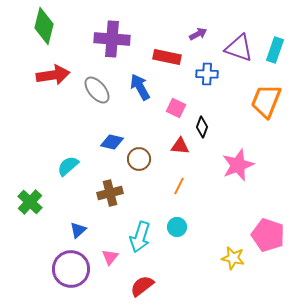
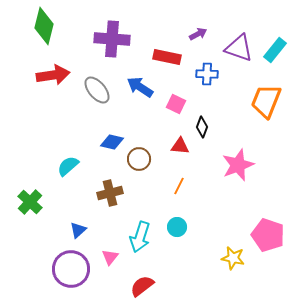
cyan rectangle: rotated 20 degrees clockwise
blue arrow: rotated 28 degrees counterclockwise
pink square: moved 4 px up
